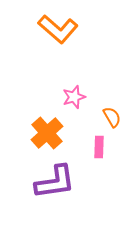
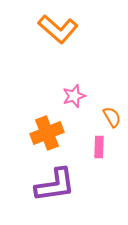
pink star: moved 1 px up
orange cross: rotated 20 degrees clockwise
purple L-shape: moved 3 px down
